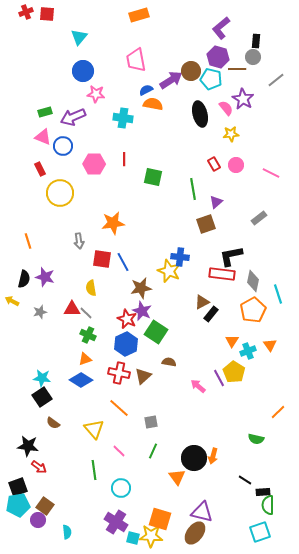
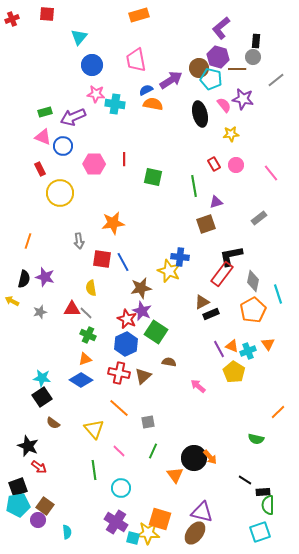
red cross at (26, 12): moved 14 px left, 7 px down
blue circle at (83, 71): moved 9 px right, 6 px up
brown circle at (191, 71): moved 8 px right, 3 px up
purple star at (243, 99): rotated 20 degrees counterclockwise
pink semicircle at (226, 108): moved 2 px left, 3 px up
cyan cross at (123, 118): moved 8 px left, 14 px up
pink line at (271, 173): rotated 24 degrees clockwise
green line at (193, 189): moved 1 px right, 3 px up
purple triangle at (216, 202): rotated 24 degrees clockwise
orange line at (28, 241): rotated 35 degrees clockwise
red rectangle at (222, 274): rotated 60 degrees counterclockwise
black rectangle at (211, 314): rotated 28 degrees clockwise
orange triangle at (232, 341): moved 5 px down; rotated 40 degrees counterclockwise
orange triangle at (270, 345): moved 2 px left, 1 px up
purple line at (219, 378): moved 29 px up
gray square at (151, 422): moved 3 px left
black star at (28, 446): rotated 15 degrees clockwise
orange arrow at (213, 456): moved 3 px left, 1 px down; rotated 56 degrees counterclockwise
orange triangle at (177, 477): moved 2 px left, 2 px up
yellow star at (151, 536): moved 3 px left, 3 px up
